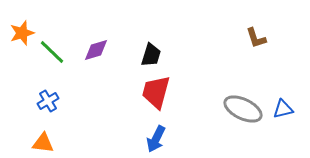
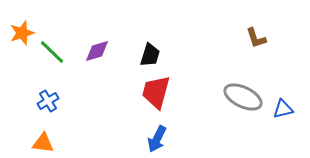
purple diamond: moved 1 px right, 1 px down
black trapezoid: moved 1 px left
gray ellipse: moved 12 px up
blue arrow: moved 1 px right
